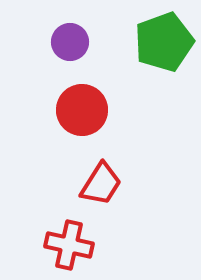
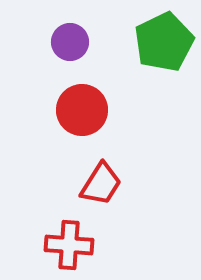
green pentagon: rotated 6 degrees counterclockwise
red cross: rotated 9 degrees counterclockwise
